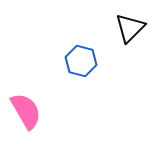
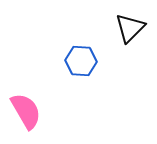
blue hexagon: rotated 12 degrees counterclockwise
